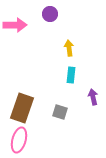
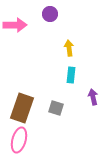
gray square: moved 4 px left, 4 px up
